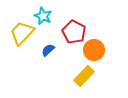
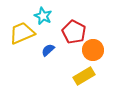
yellow trapezoid: rotated 24 degrees clockwise
orange circle: moved 1 px left
yellow rectangle: rotated 15 degrees clockwise
